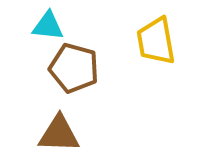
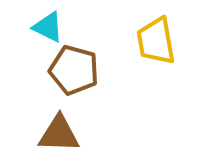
cyan triangle: moved 1 px down; rotated 20 degrees clockwise
brown pentagon: moved 2 px down
